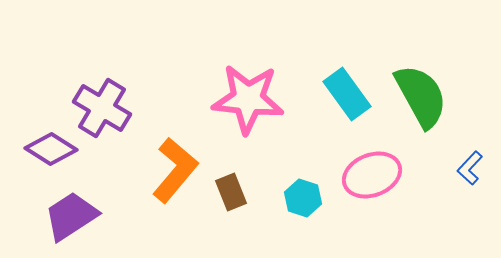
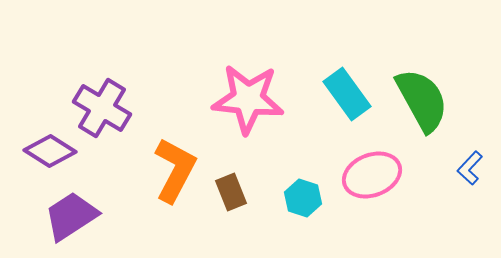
green semicircle: moved 1 px right, 4 px down
purple diamond: moved 1 px left, 2 px down
orange L-shape: rotated 12 degrees counterclockwise
